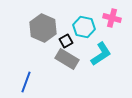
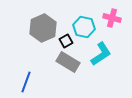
gray hexagon: rotated 12 degrees clockwise
gray rectangle: moved 1 px right, 3 px down
